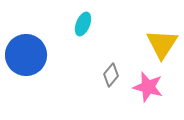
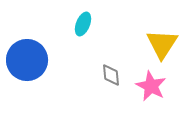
blue circle: moved 1 px right, 5 px down
gray diamond: rotated 45 degrees counterclockwise
pink star: moved 3 px right, 1 px up; rotated 12 degrees clockwise
